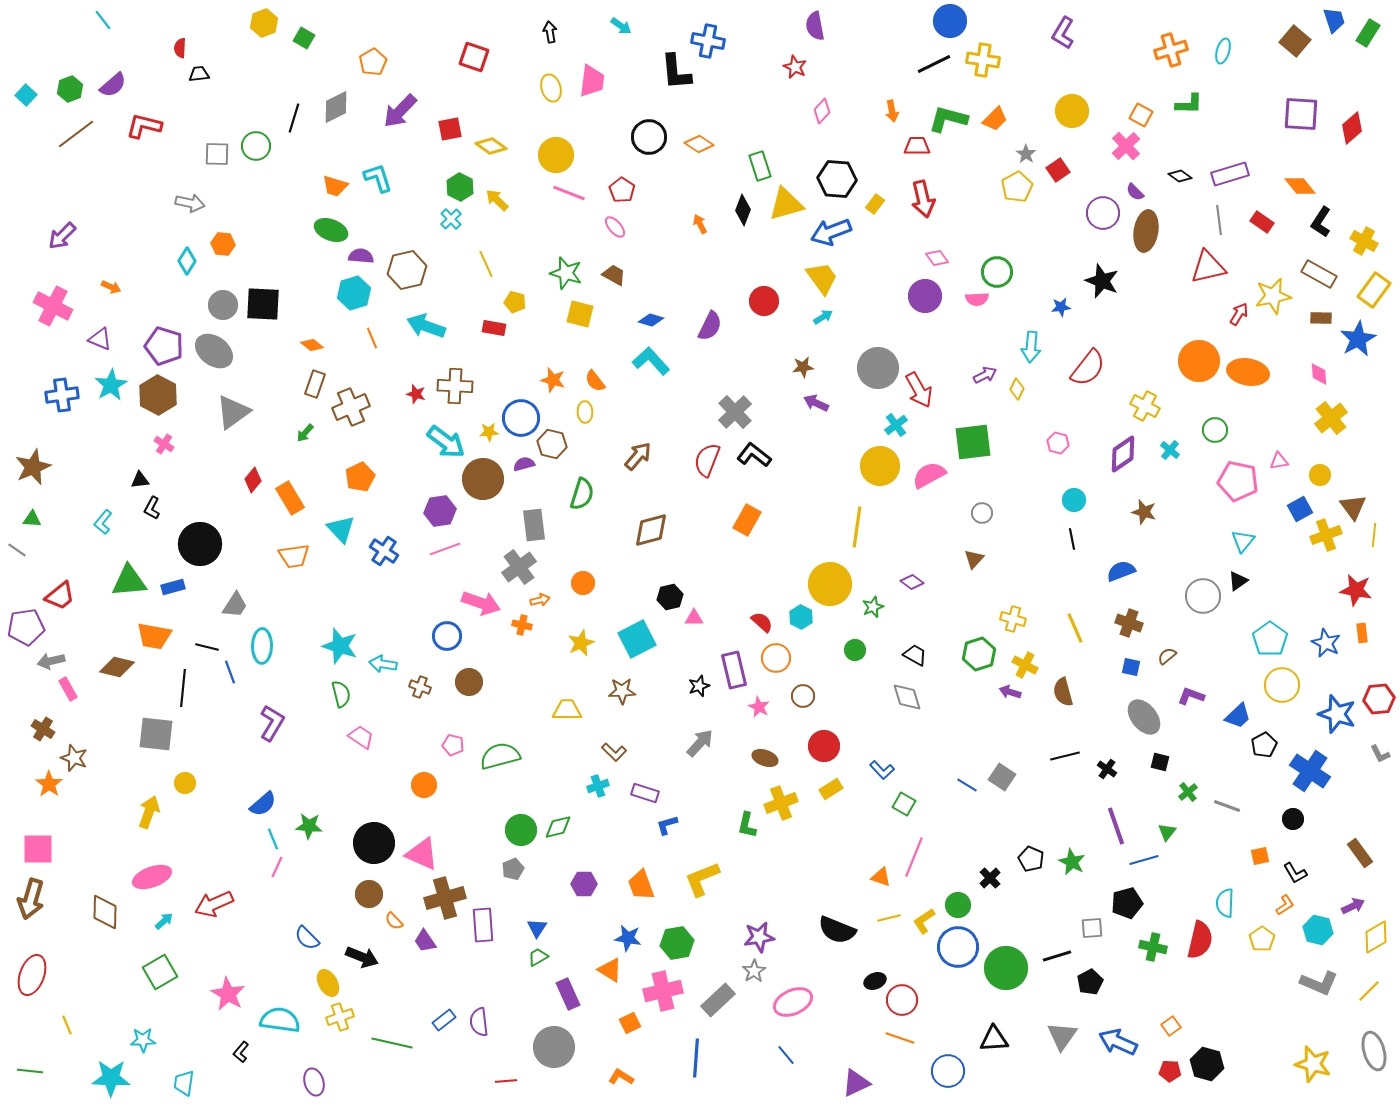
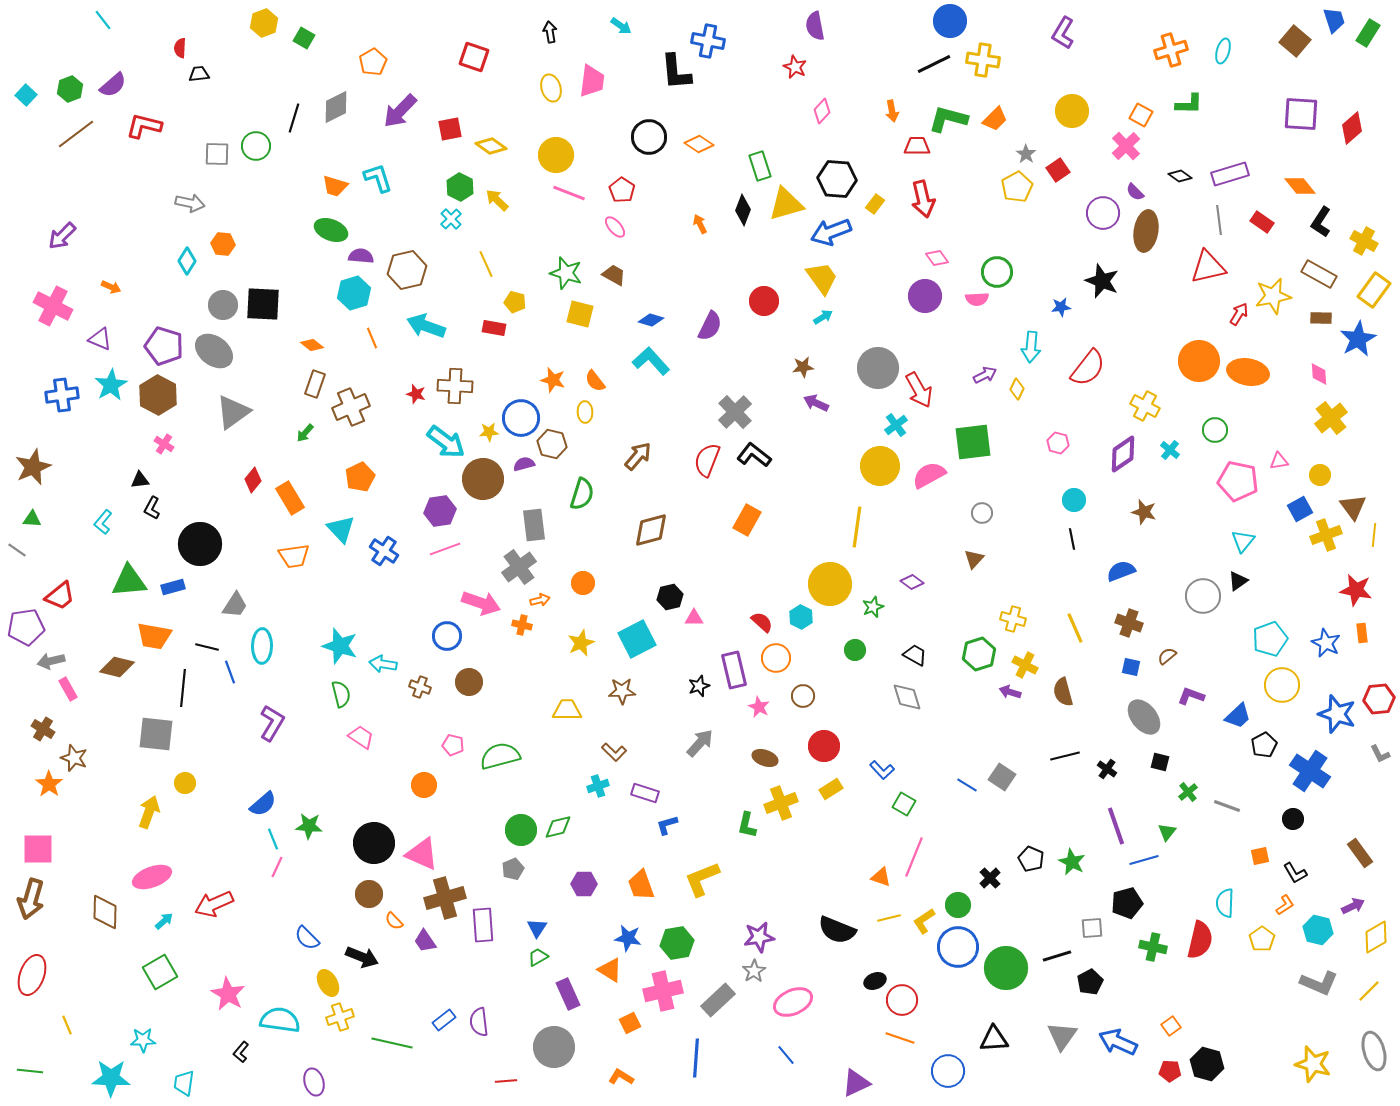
cyan pentagon at (1270, 639): rotated 16 degrees clockwise
